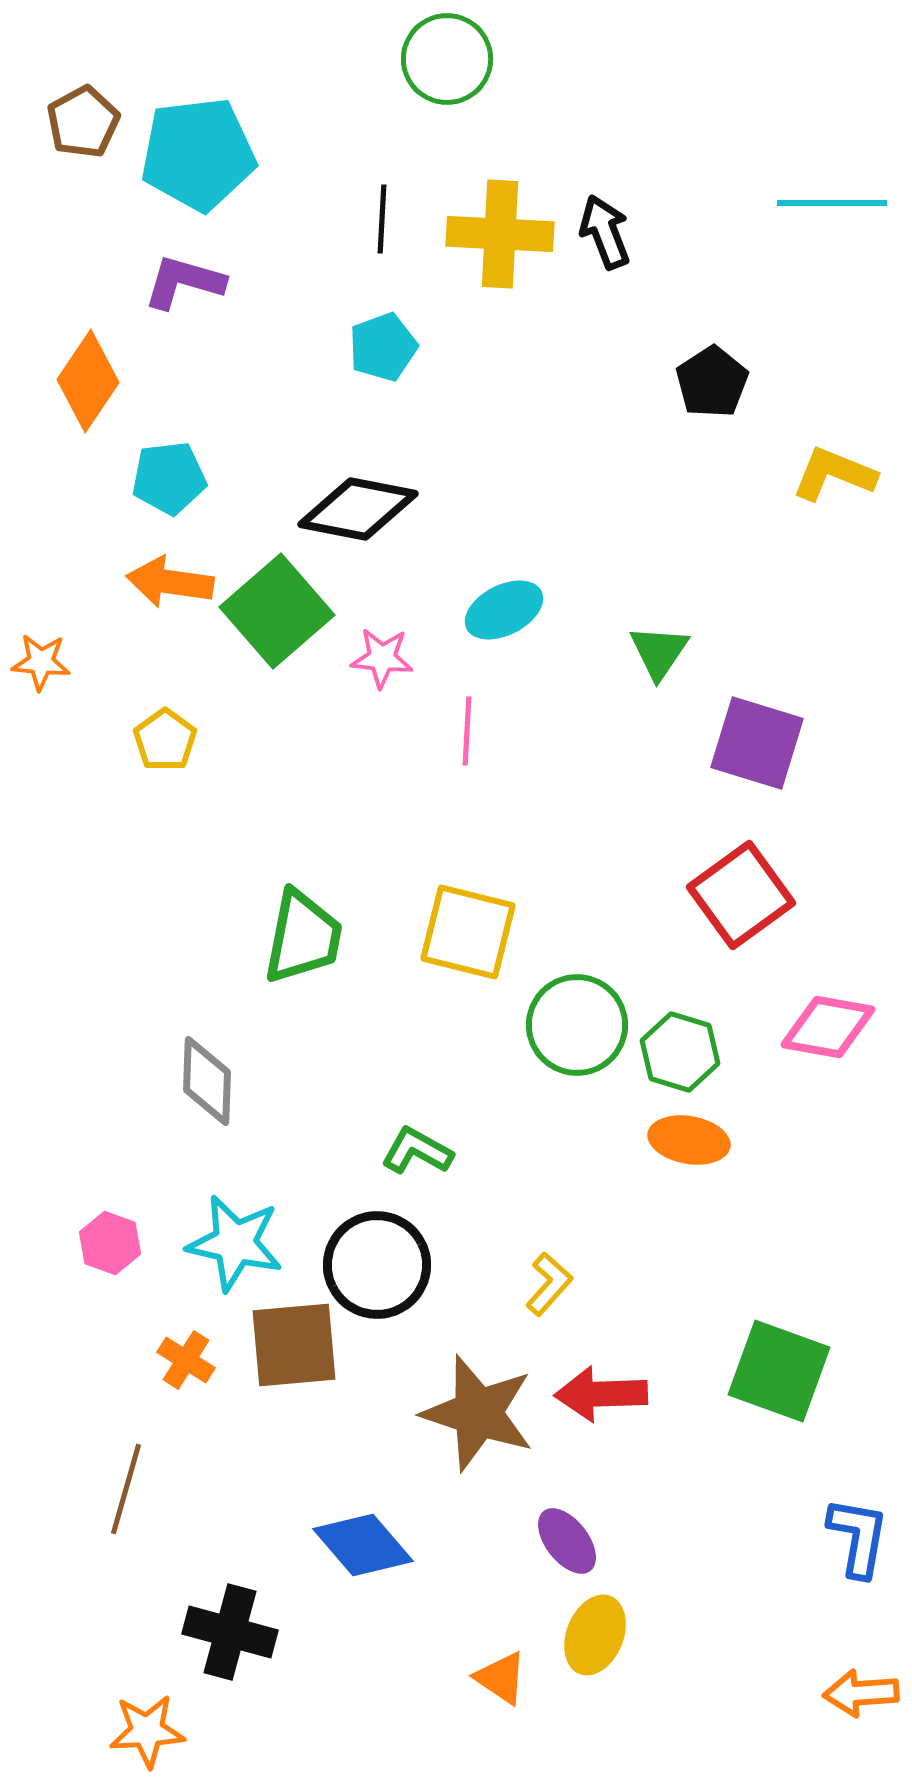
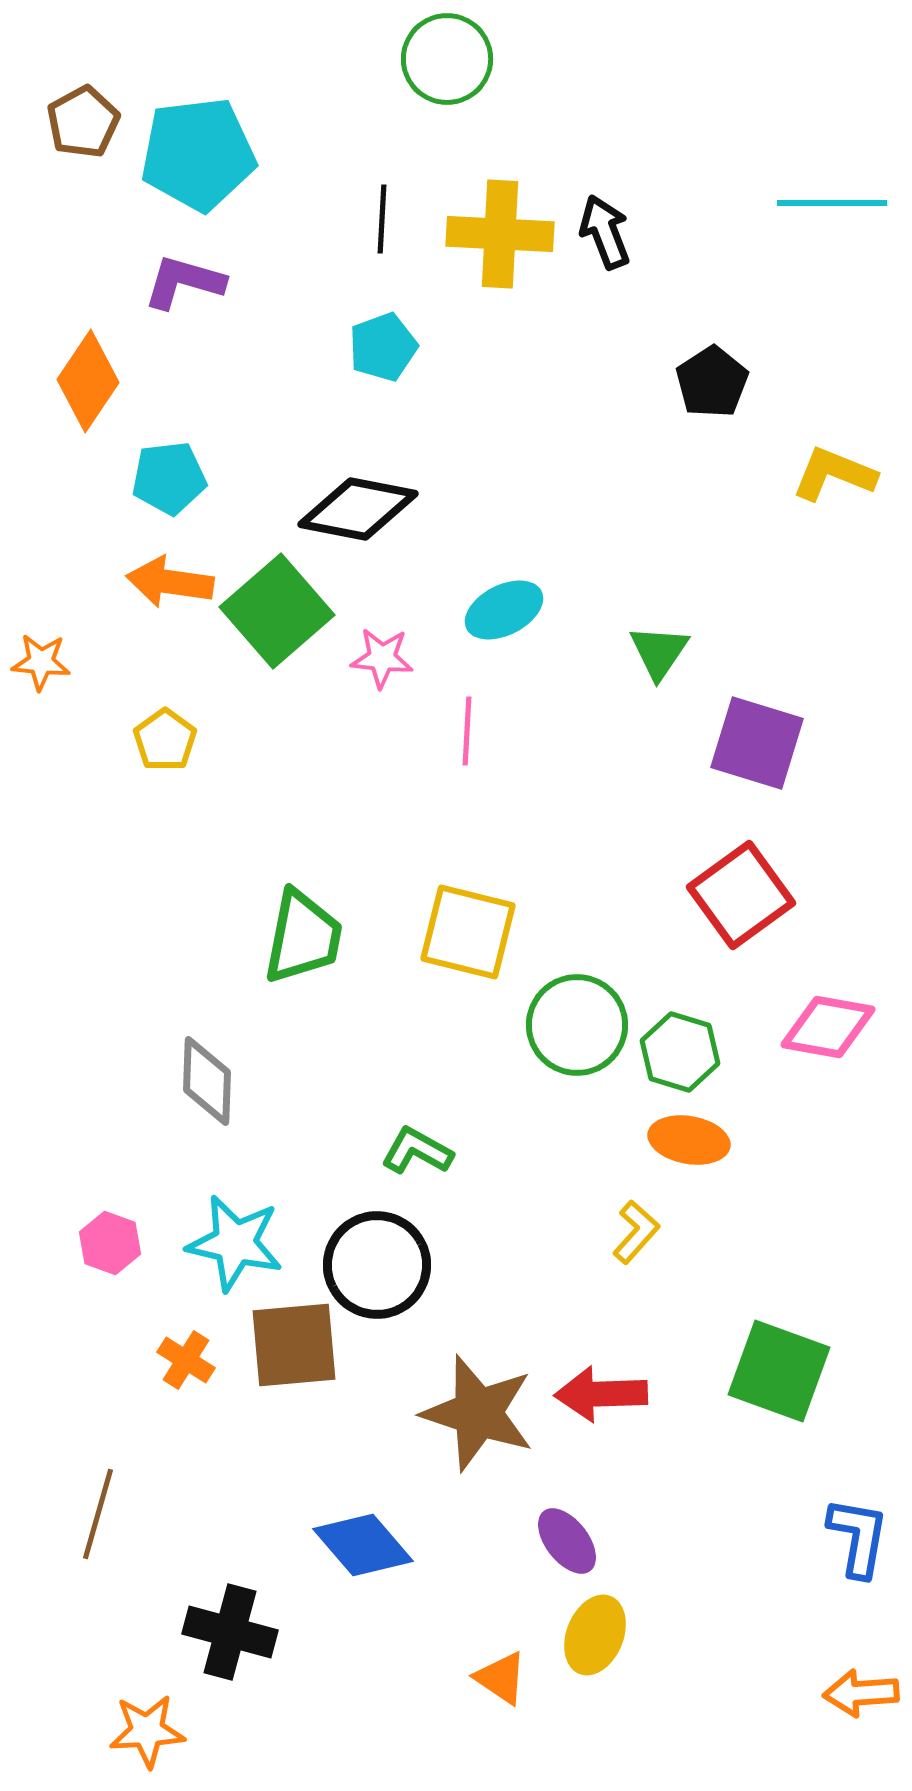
yellow L-shape at (549, 1284): moved 87 px right, 52 px up
brown line at (126, 1489): moved 28 px left, 25 px down
